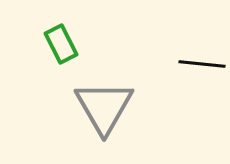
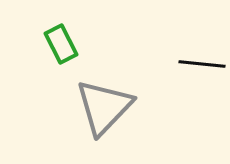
gray triangle: rotated 14 degrees clockwise
